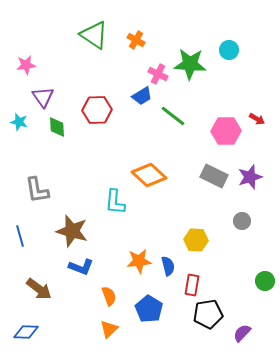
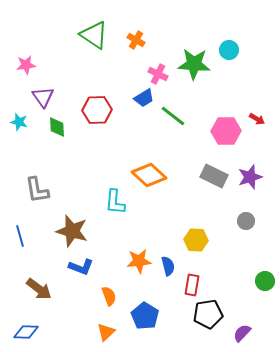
green star: moved 4 px right
blue trapezoid: moved 2 px right, 2 px down
gray circle: moved 4 px right
blue pentagon: moved 4 px left, 7 px down
orange triangle: moved 3 px left, 3 px down
